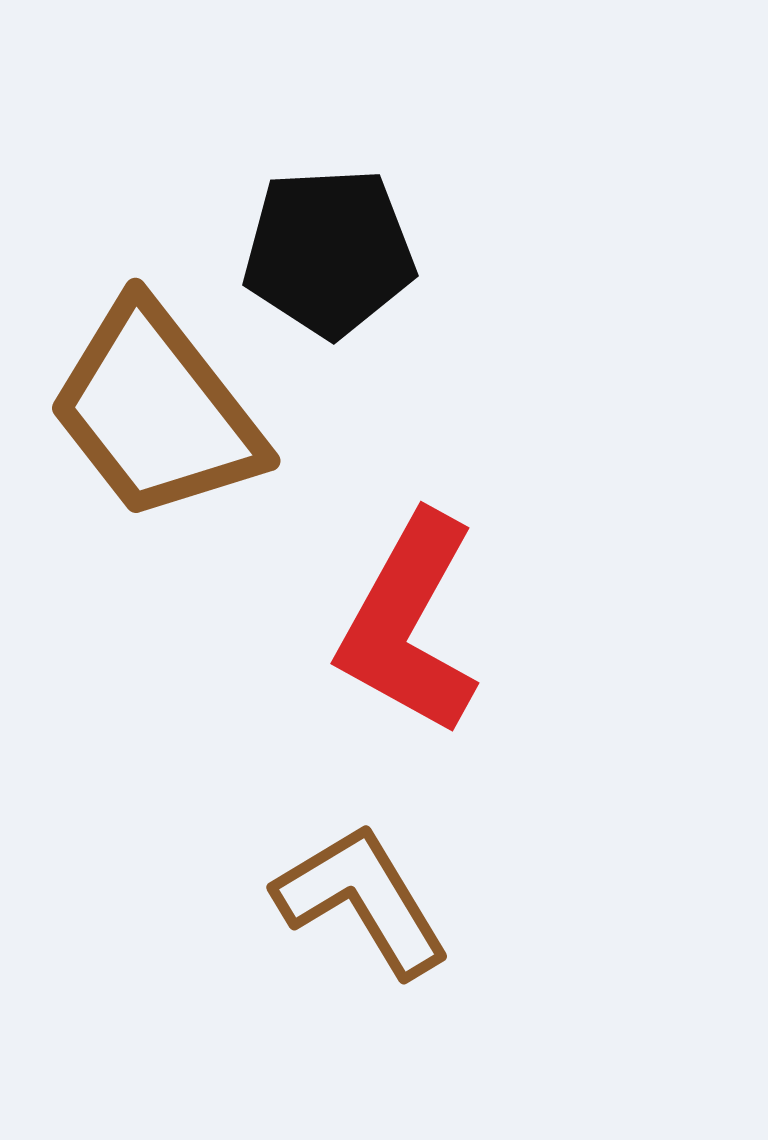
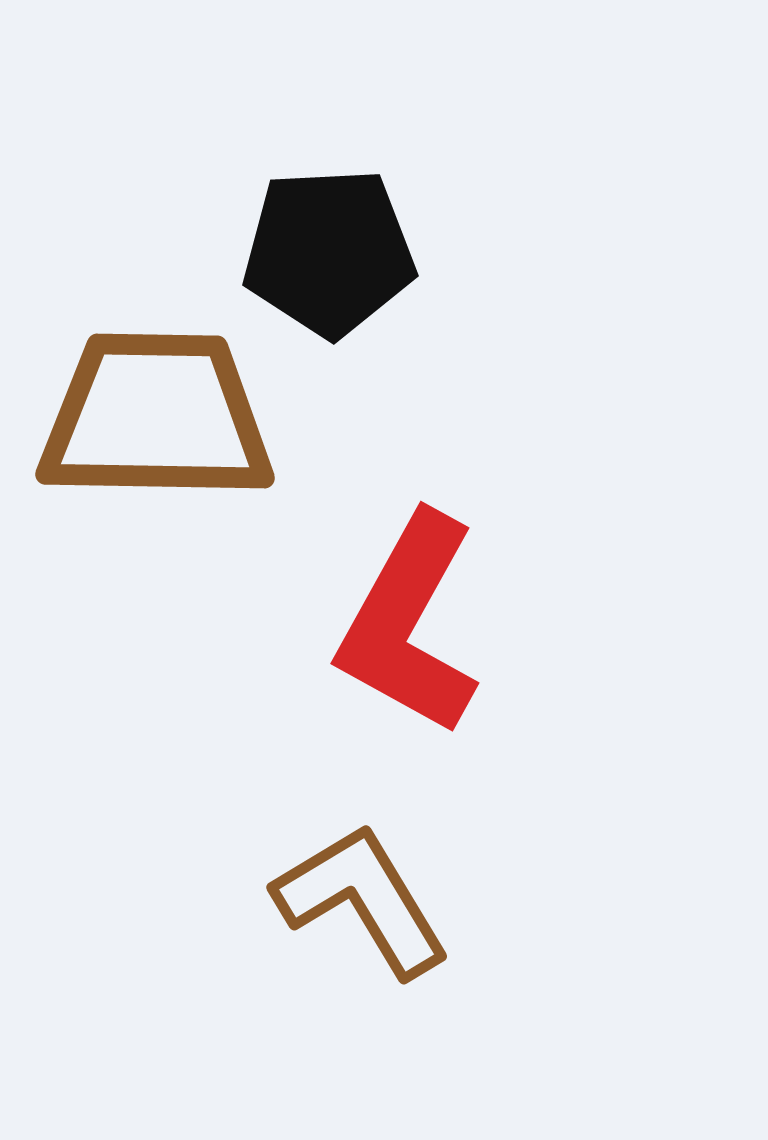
brown trapezoid: moved 6 px down; rotated 129 degrees clockwise
